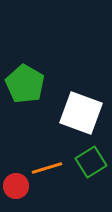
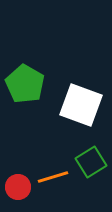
white square: moved 8 px up
orange line: moved 6 px right, 9 px down
red circle: moved 2 px right, 1 px down
